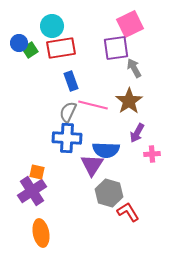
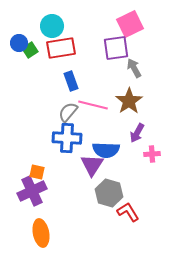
gray semicircle: rotated 15 degrees clockwise
purple cross: rotated 8 degrees clockwise
